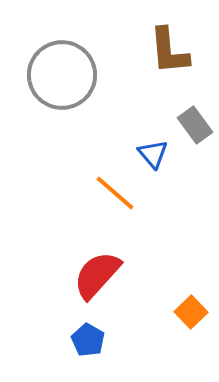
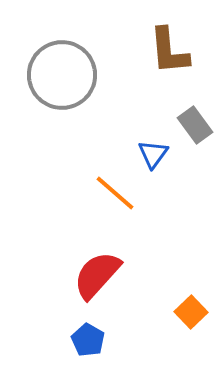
blue triangle: rotated 16 degrees clockwise
